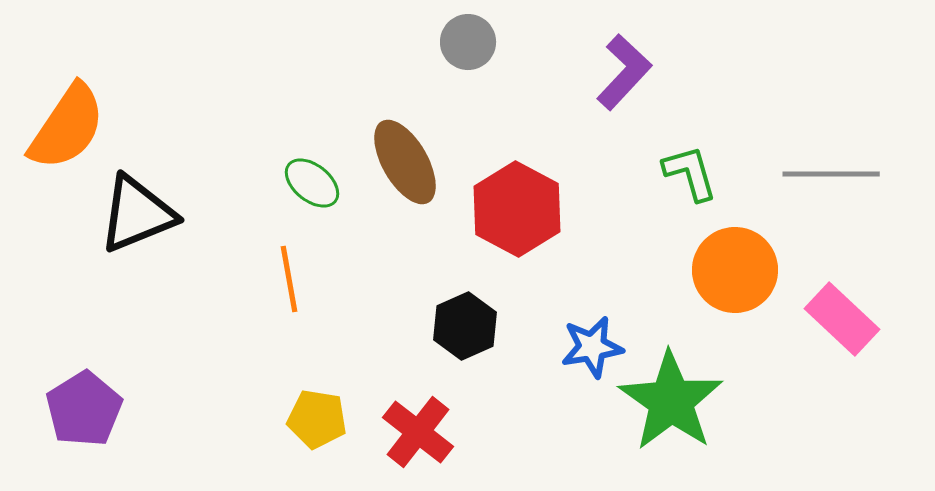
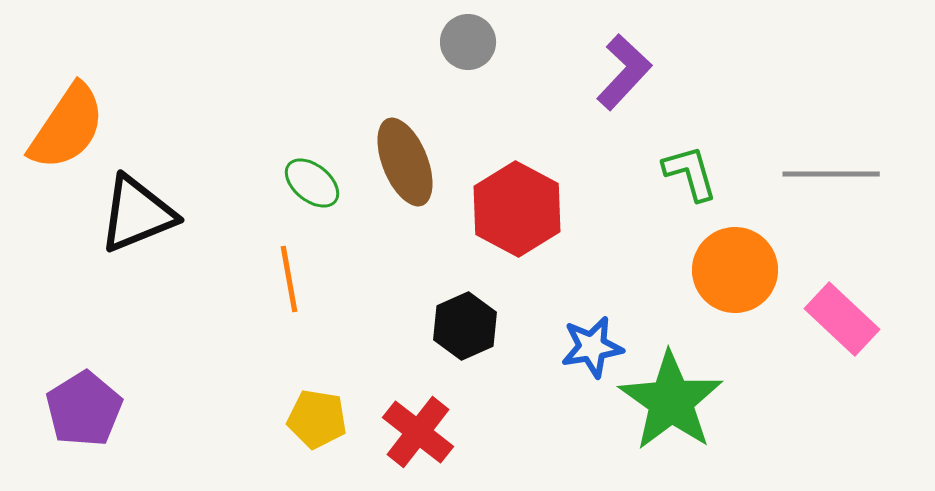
brown ellipse: rotated 8 degrees clockwise
